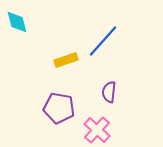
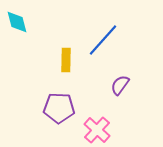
blue line: moved 1 px up
yellow rectangle: rotated 70 degrees counterclockwise
purple semicircle: moved 11 px right, 7 px up; rotated 30 degrees clockwise
purple pentagon: rotated 8 degrees counterclockwise
